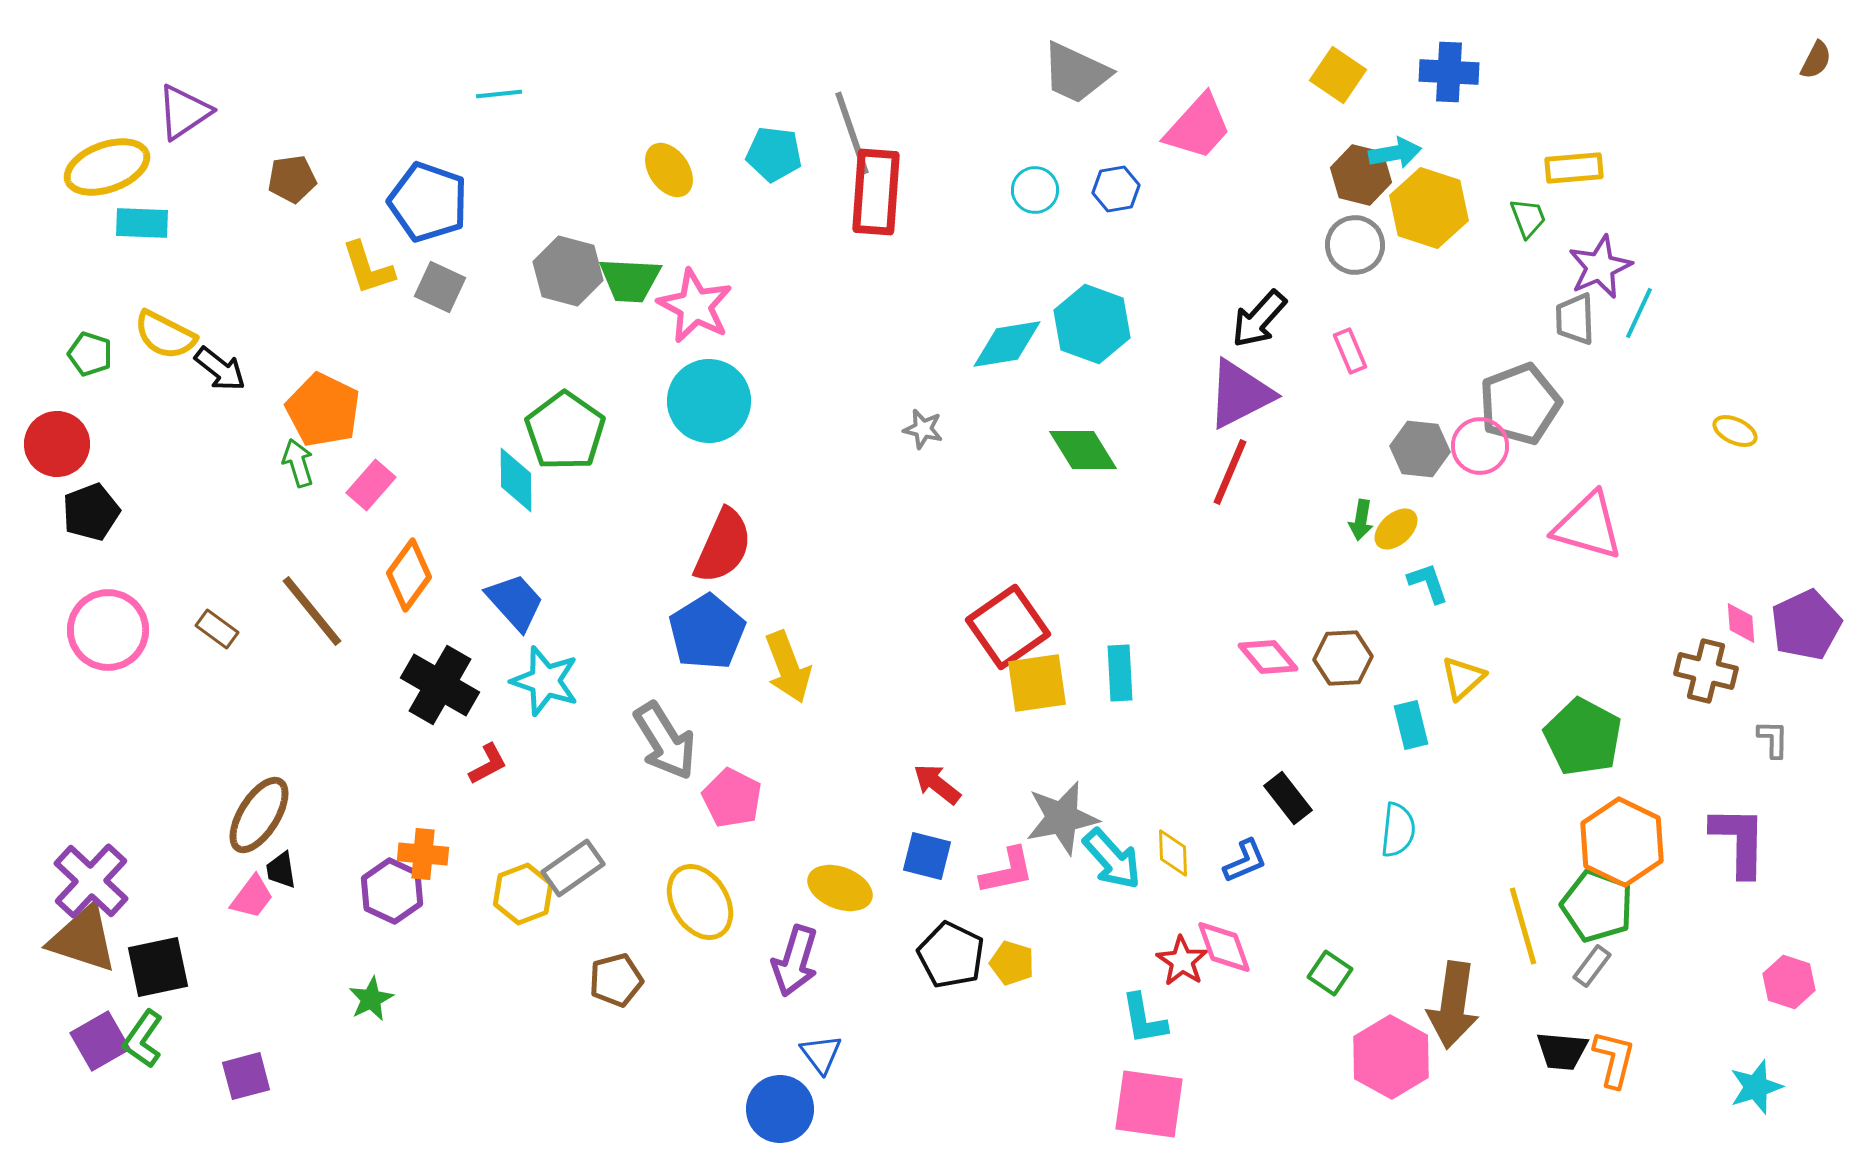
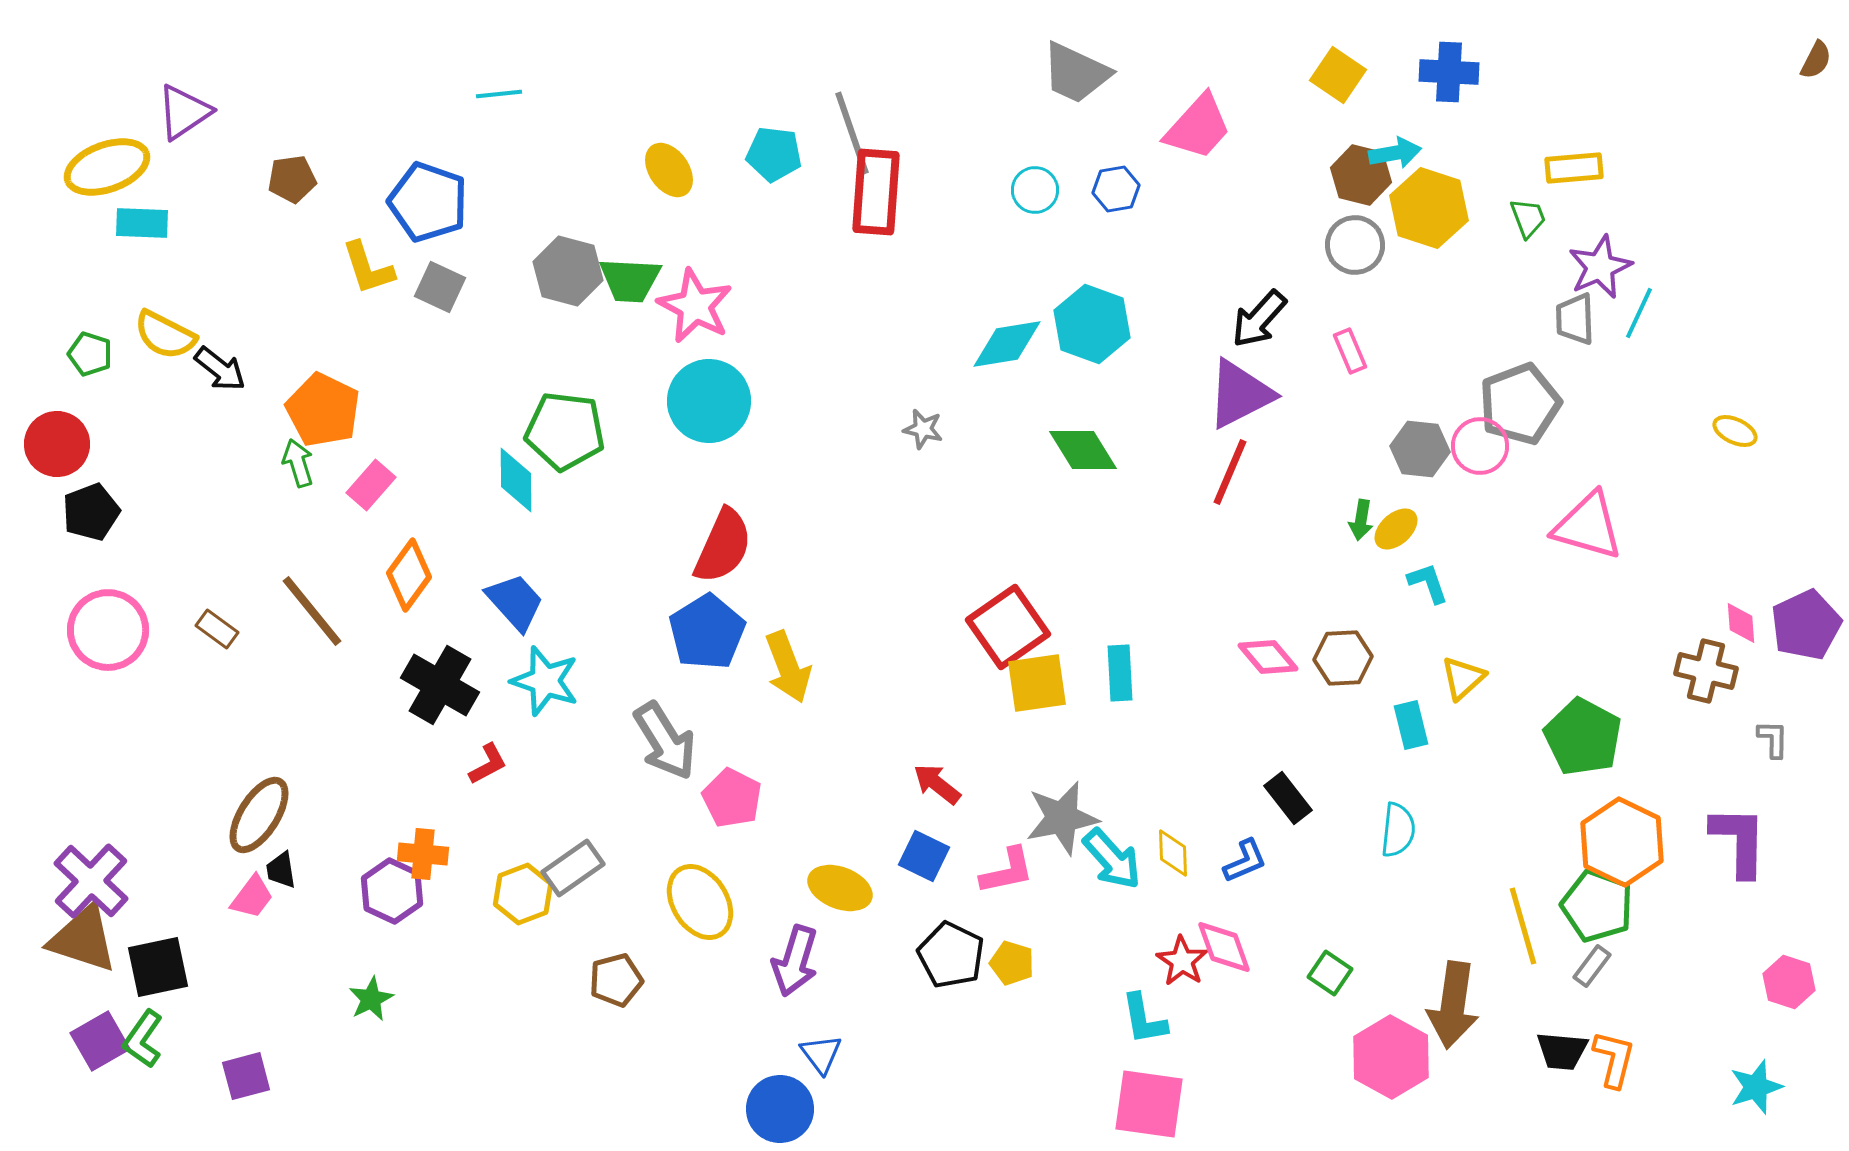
green pentagon at (565, 431): rotated 28 degrees counterclockwise
blue square at (927, 856): moved 3 px left; rotated 12 degrees clockwise
